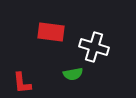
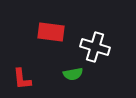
white cross: moved 1 px right
red L-shape: moved 4 px up
